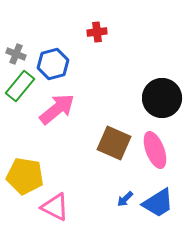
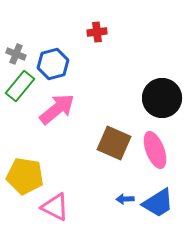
blue arrow: rotated 42 degrees clockwise
